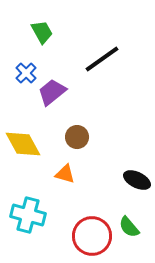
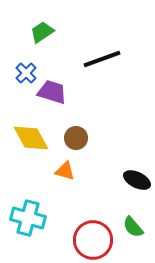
green trapezoid: rotated 95 degrees counterclockwise
black line: rotated 15 degrees clockwise
purple trapezoid: rotated 56 degrees clockwise
brown circle: moved 1 px left, 1 px down
yellow diamond: moved 8 px right, 6 px up
orange triangle: moved 3 px up
cyan cross: moved 3 px down
green semicircle: moved 4 px right
red circle: moved 1 px right, 4 px down
